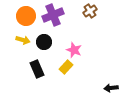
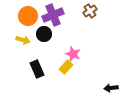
orange circle: moved 2 px right
black circle: moved 8 px up
pink star: moved 1 px left, 4 px down
